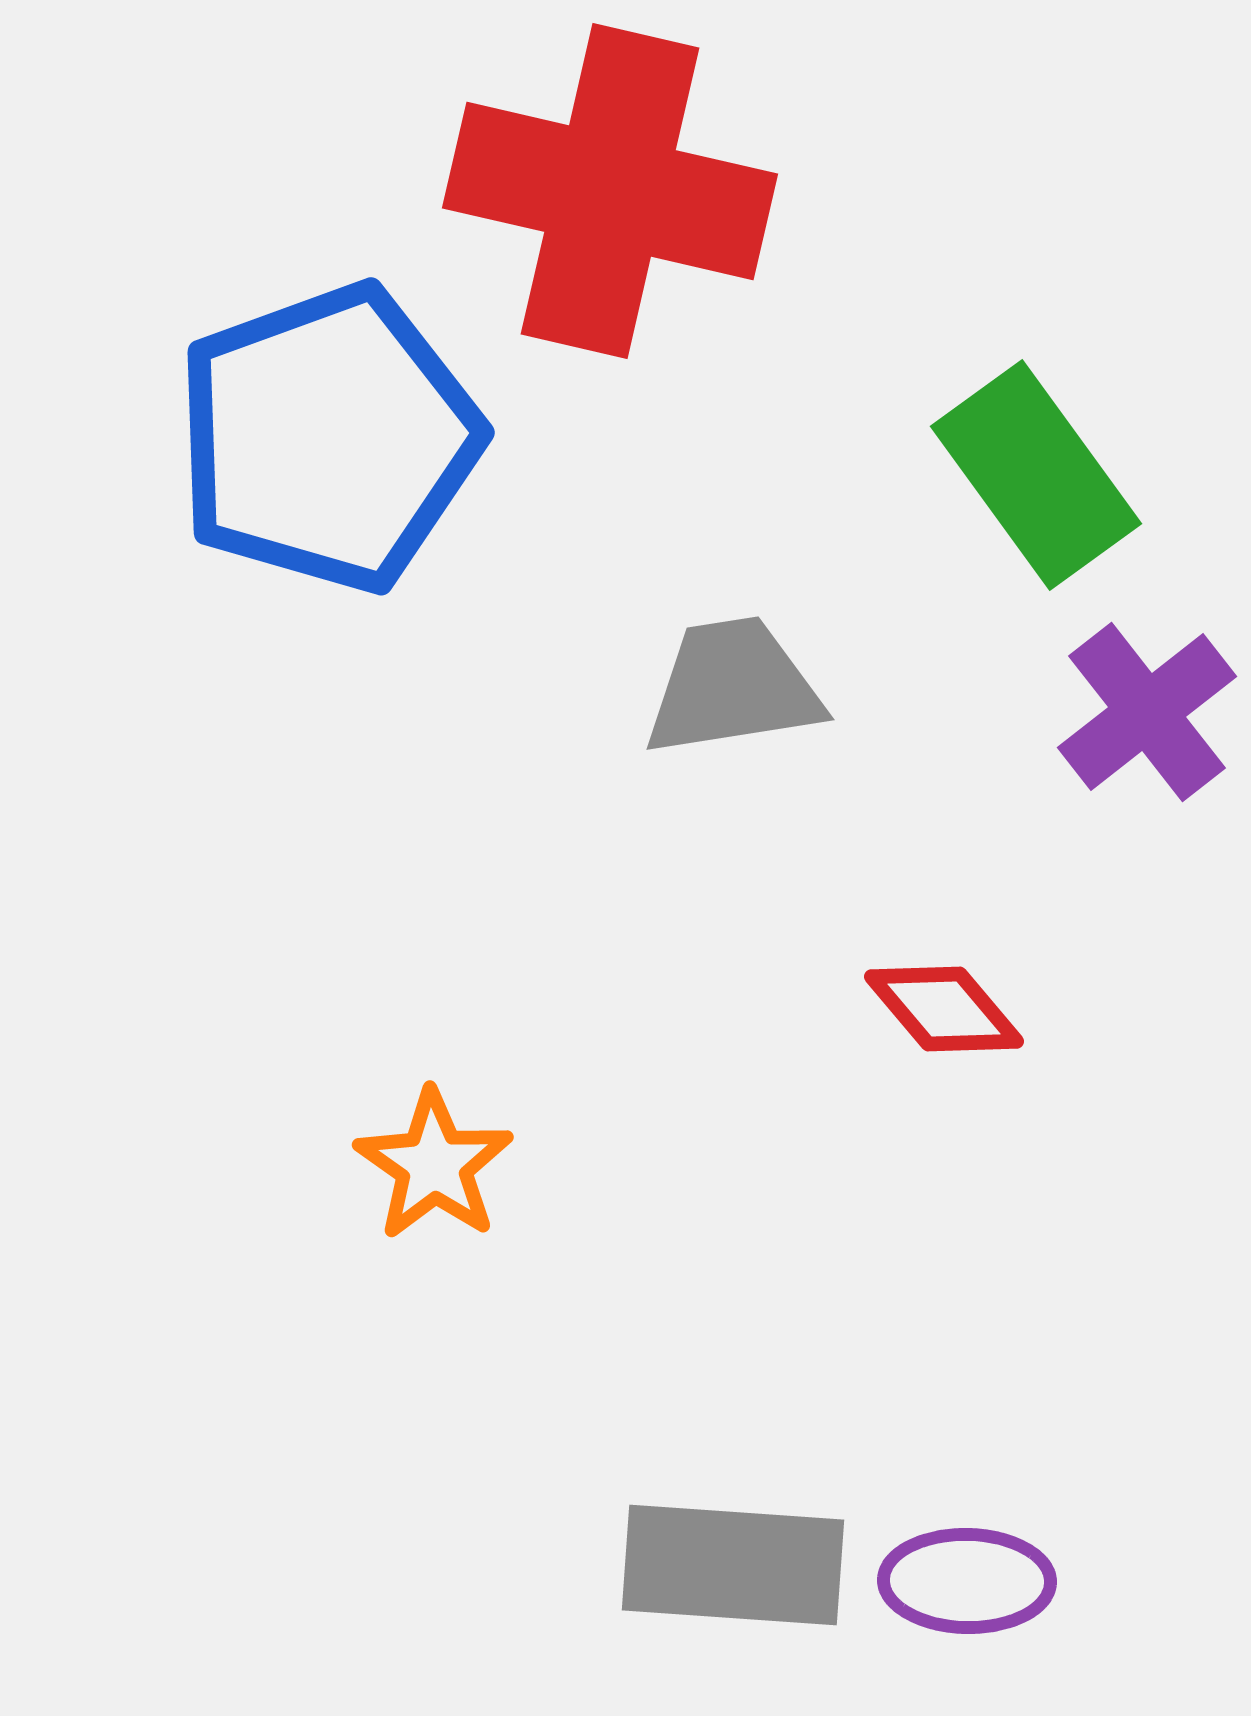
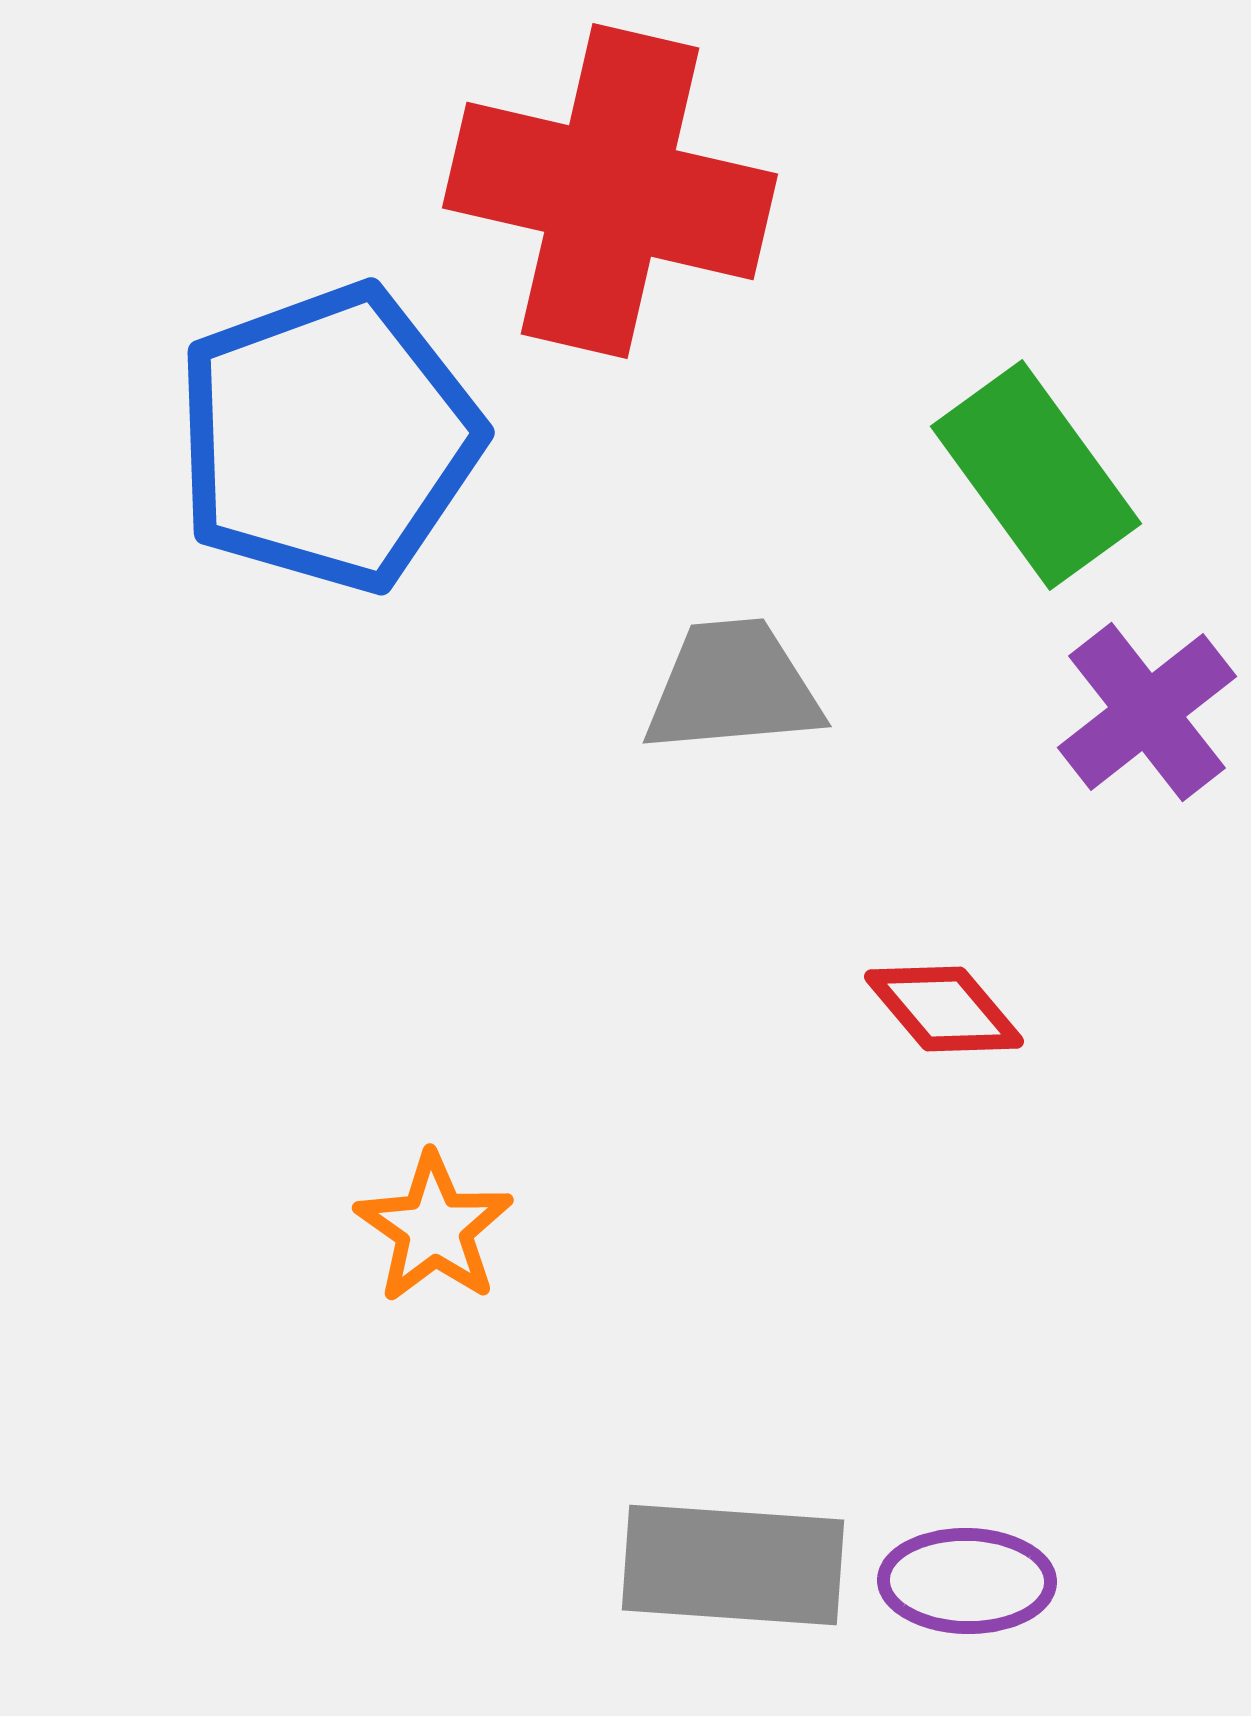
gray trapezoid: rotated 4 degrees clockwise
orange star: moved 63 px down
